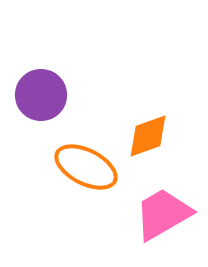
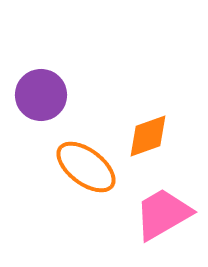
orange ellipse: rotated 10 degrees clockwise
